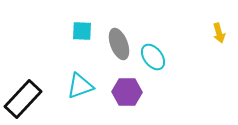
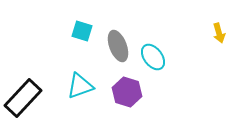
cyan square: rotated 15 degrees clockwise
gray ellipse: moved 1 px left, 2 px down
purple hexagon: rotated 16 degrees clockwise
black rectangle: moved 1 px up
